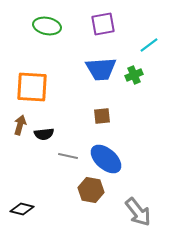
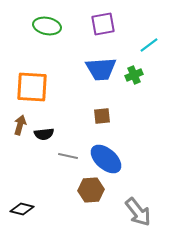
brown hexagon: rotated 15 degrees counterclockwise
